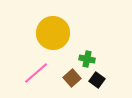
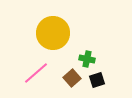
black square: rotated 35 degrees clockwise
